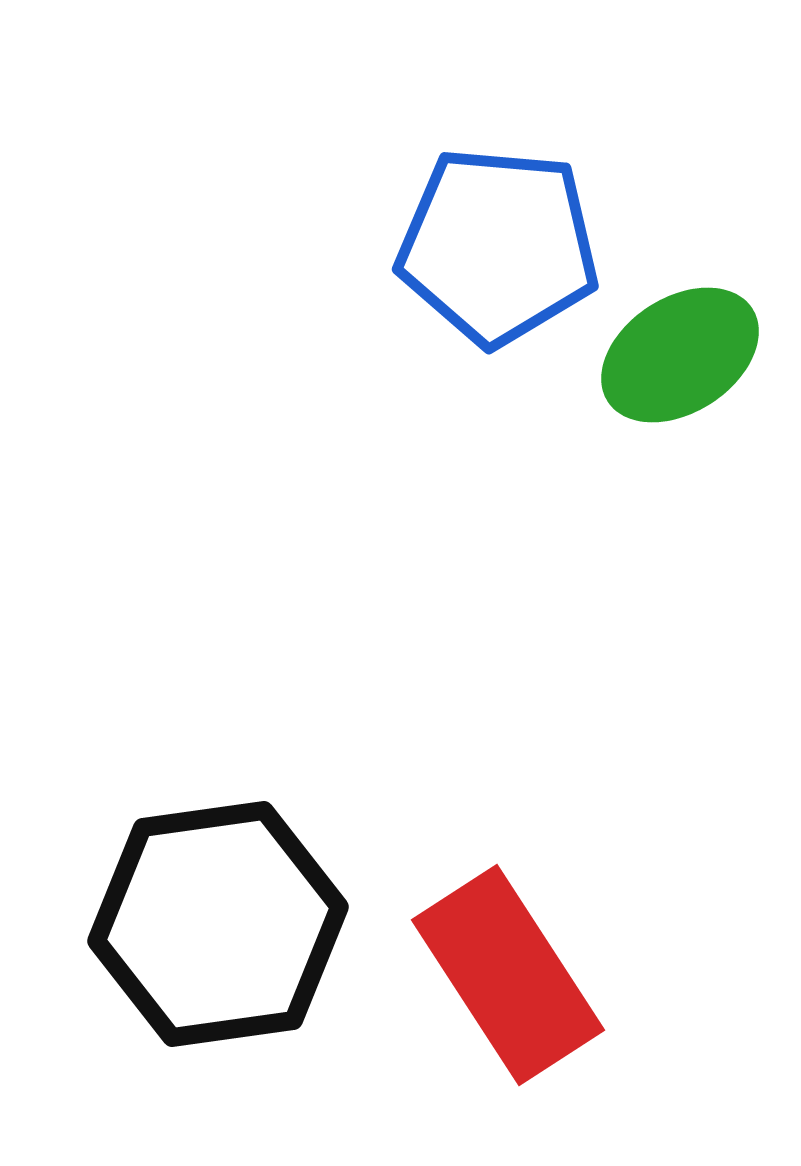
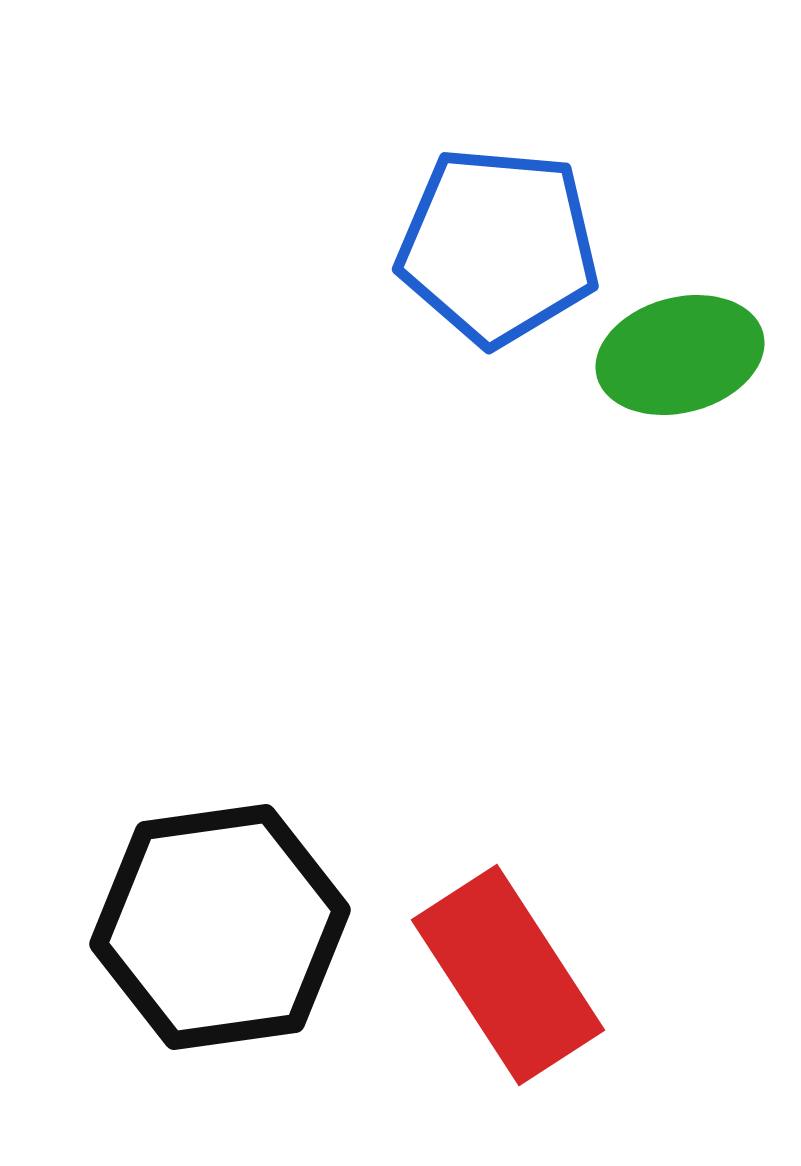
green ellipse: rotated 18 degrees clockwise
black hexagon: moved 2 px right, 3 px down
